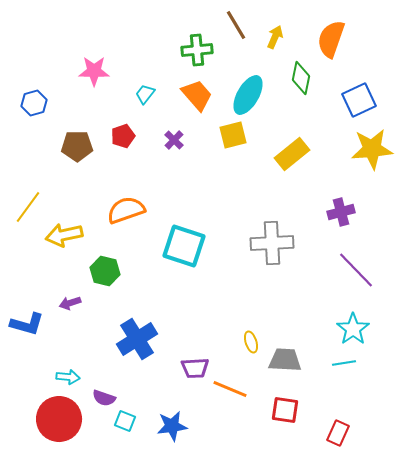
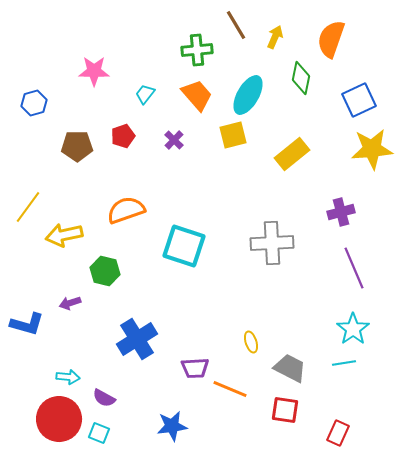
purple line at (356, 270): moved 2 px left, 2 px up; rotated 21 degrees clockwise
gray trapezoid at (285, 360): moved 5 px right, 8 px down; rotated 24 degrees clockwise
purple semicircle at (104, 398): rotated 10 degrees clockwise
cyan square at (125, 421): moved 26 px left, 12 px down
